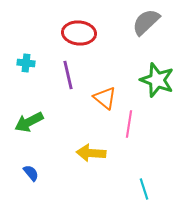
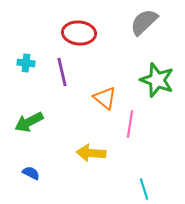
gray semicircle: moved 2 px left
purple line: moved 6 px left, 3 px up
pink line: moved 1 px right
blue semicircle: rotated 24 degrees counterclockwise
